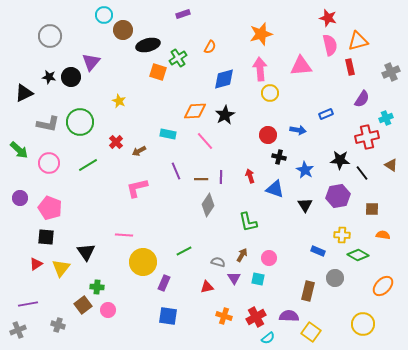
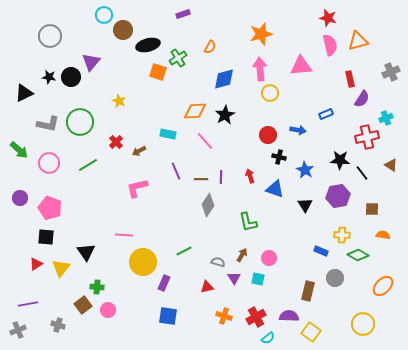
red rectangle at (350, 67): moved 12 px down
blue rectangle at (318, 251): moved 3 px right
